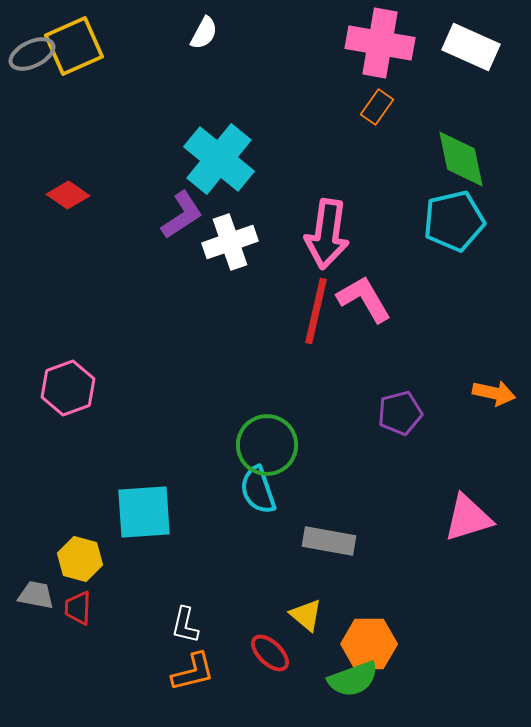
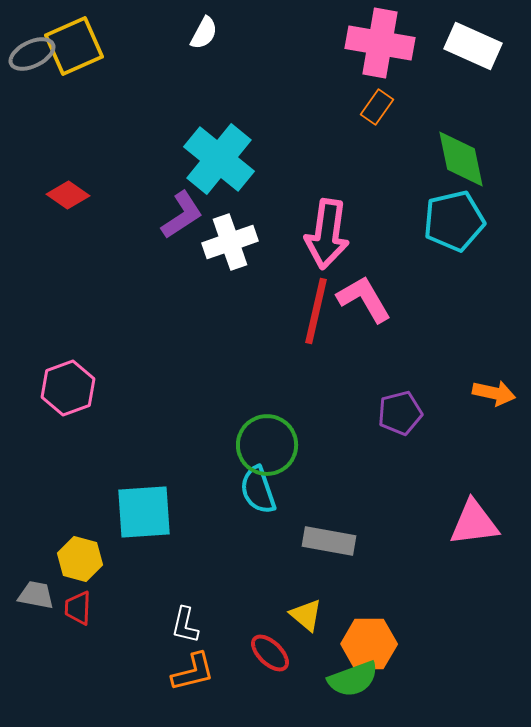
white rectangle: moved 2 px right, 1 px up
pink triangle: moved 6 px right, 5 px down; rotated 10 degrees clockwise
